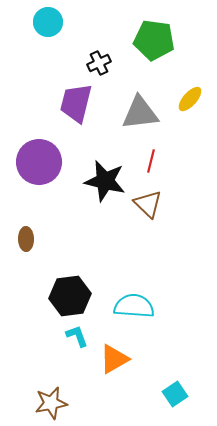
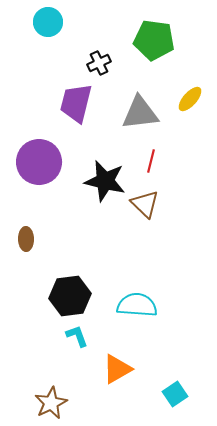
brown triangle: moved 3 px left
cyan semicircle: moved 3 px right, 1 px up
orange triangle: moved 3 px right, 10 px down
brown star: rotated 16 degrees counterclockwise
